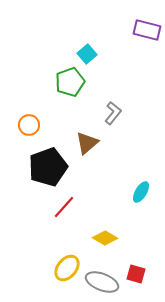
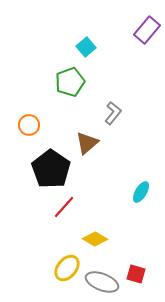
purple rectangle: rotated 64 degrees counterclockwise
cyan square: moved 1 px left, 7 px up
black pentagon: moved 3 px right, 2 px down; rotated 18 degrees counterclockwise
yellow diamond: moved 10 px left, 1 px down
